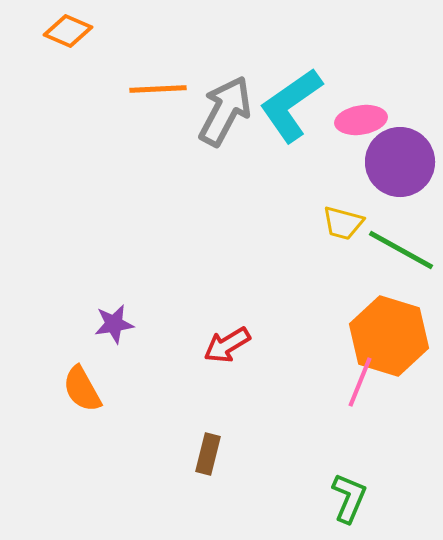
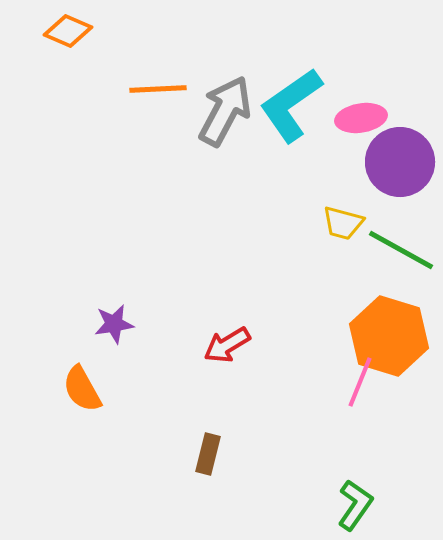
pink ellipse: moved 2 px up
green L-shape: moved 6 px right, 7 px down; rotated 12 degrees clockwise
